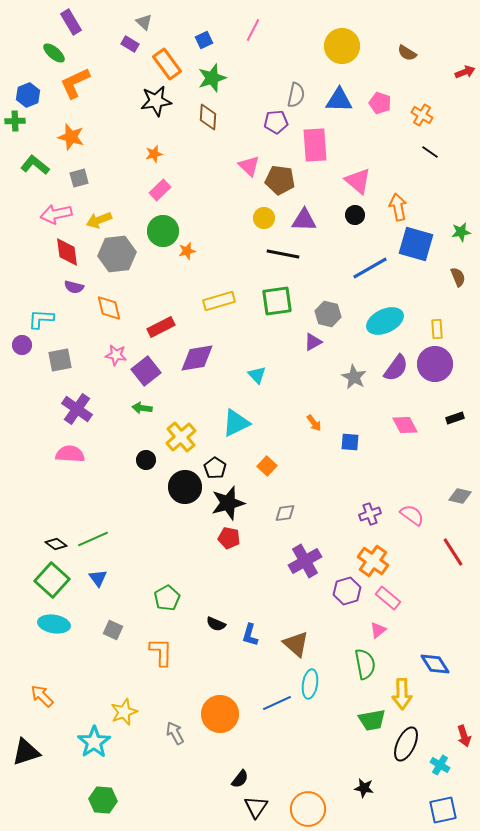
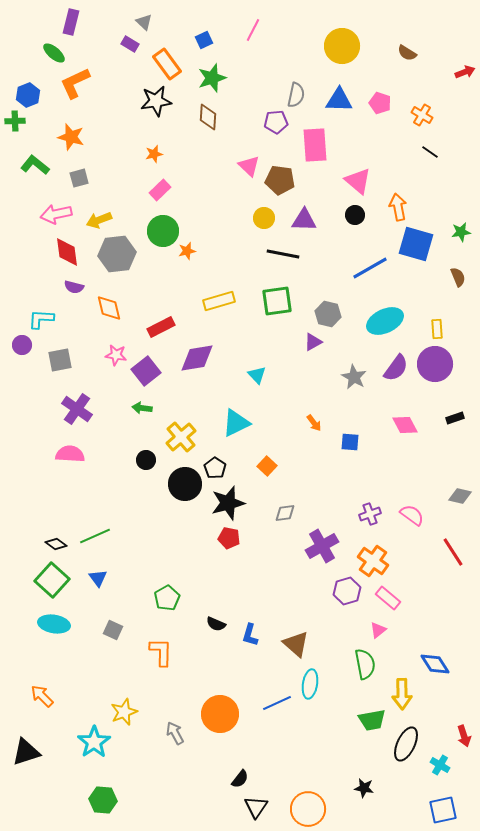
purple rectangle at (71, 22): rotated 45 degrees clockwise
black circle at (185, 487): moved 3 px up
green line at (93, 539): moved 2 px right, 3 px up
purple cross at (305, 561): moved 17 px right, 15 px up
